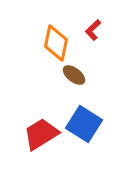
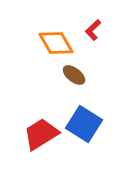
orange diamond: rotated 42 degrees counterclockwise
